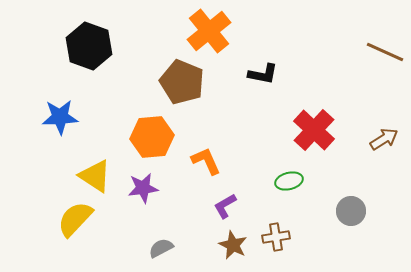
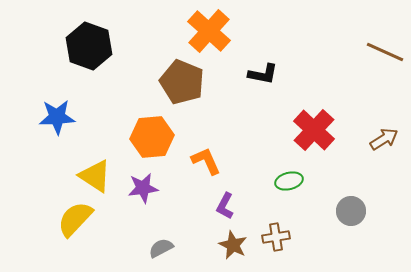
orange cross: rotated 9 degrees counterclockwise
blue star: moved 3 px left
purple L-shape: rotated 32 degrees counterclockwise
